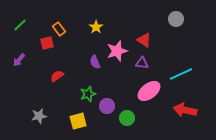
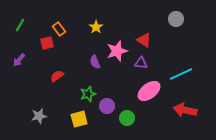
green line: rotated 16 degrees counterclockwise
purple triangle: moved 1 px left
yellow square: moved 1 px right, 2 px up
